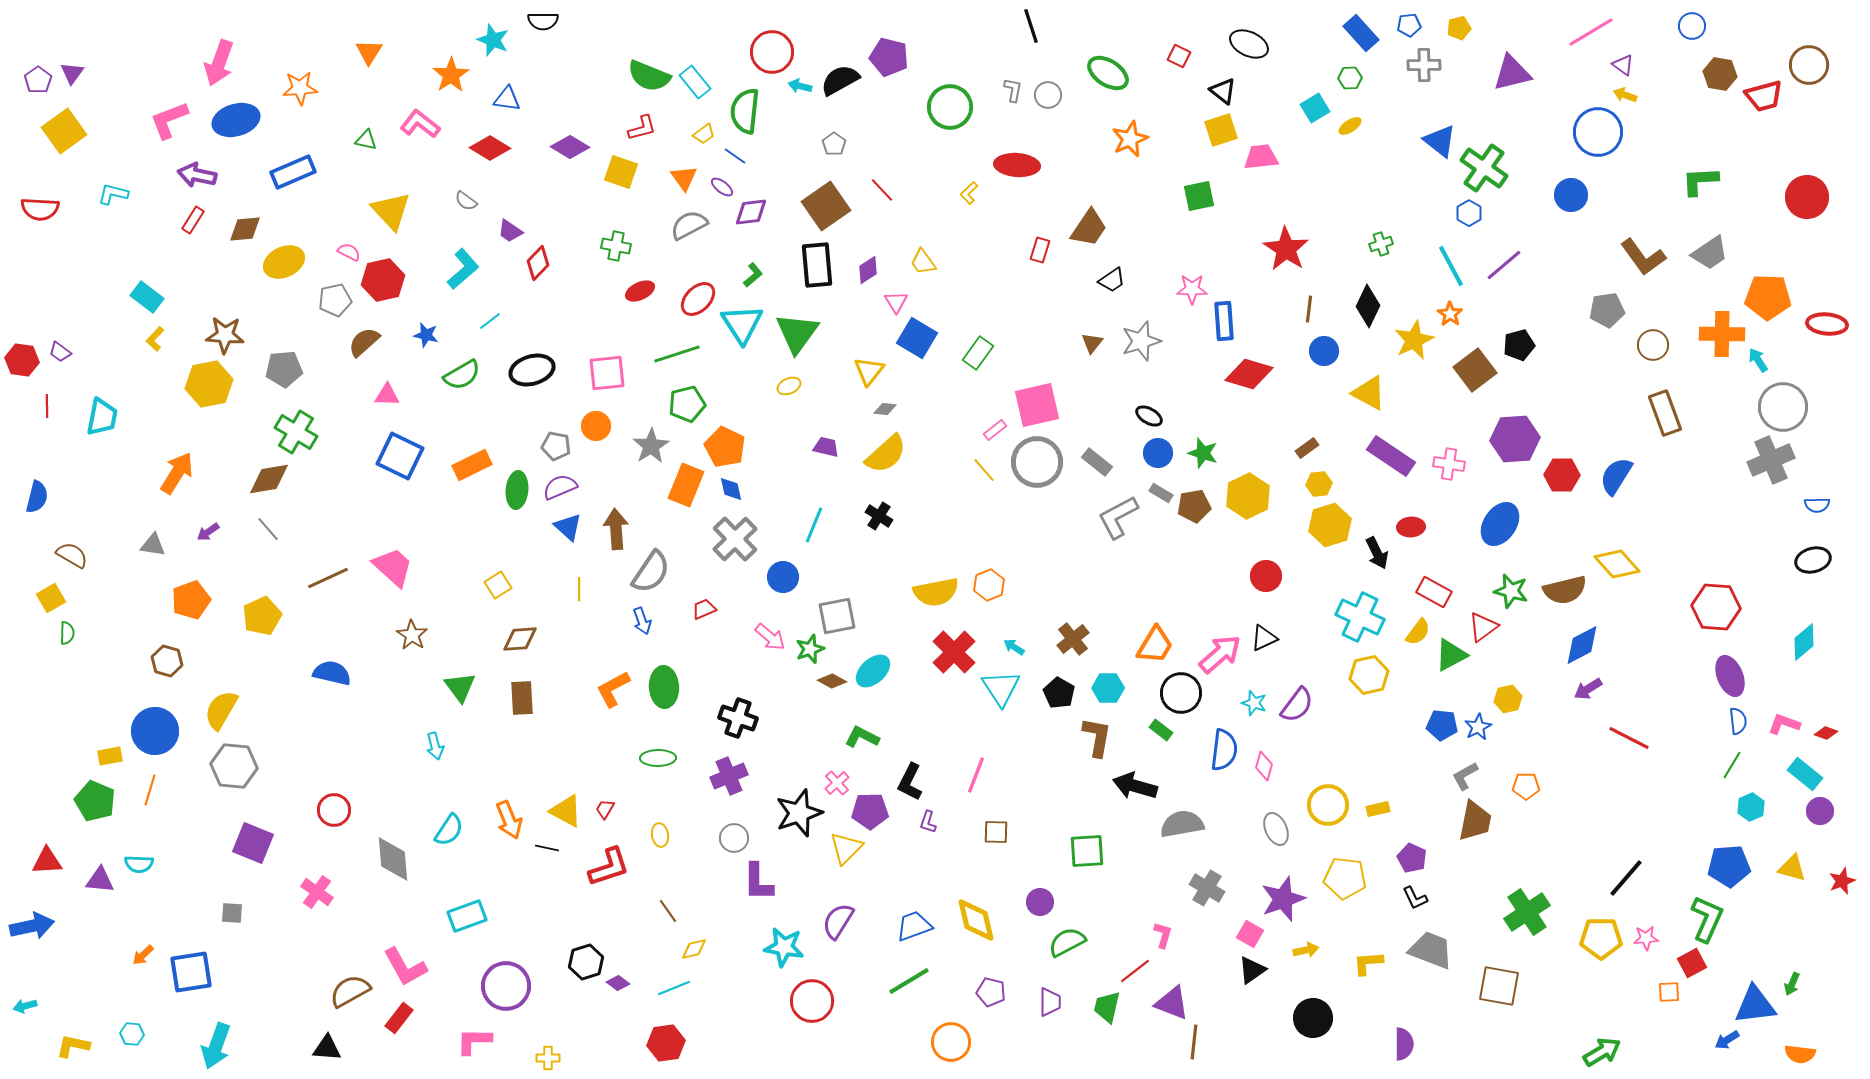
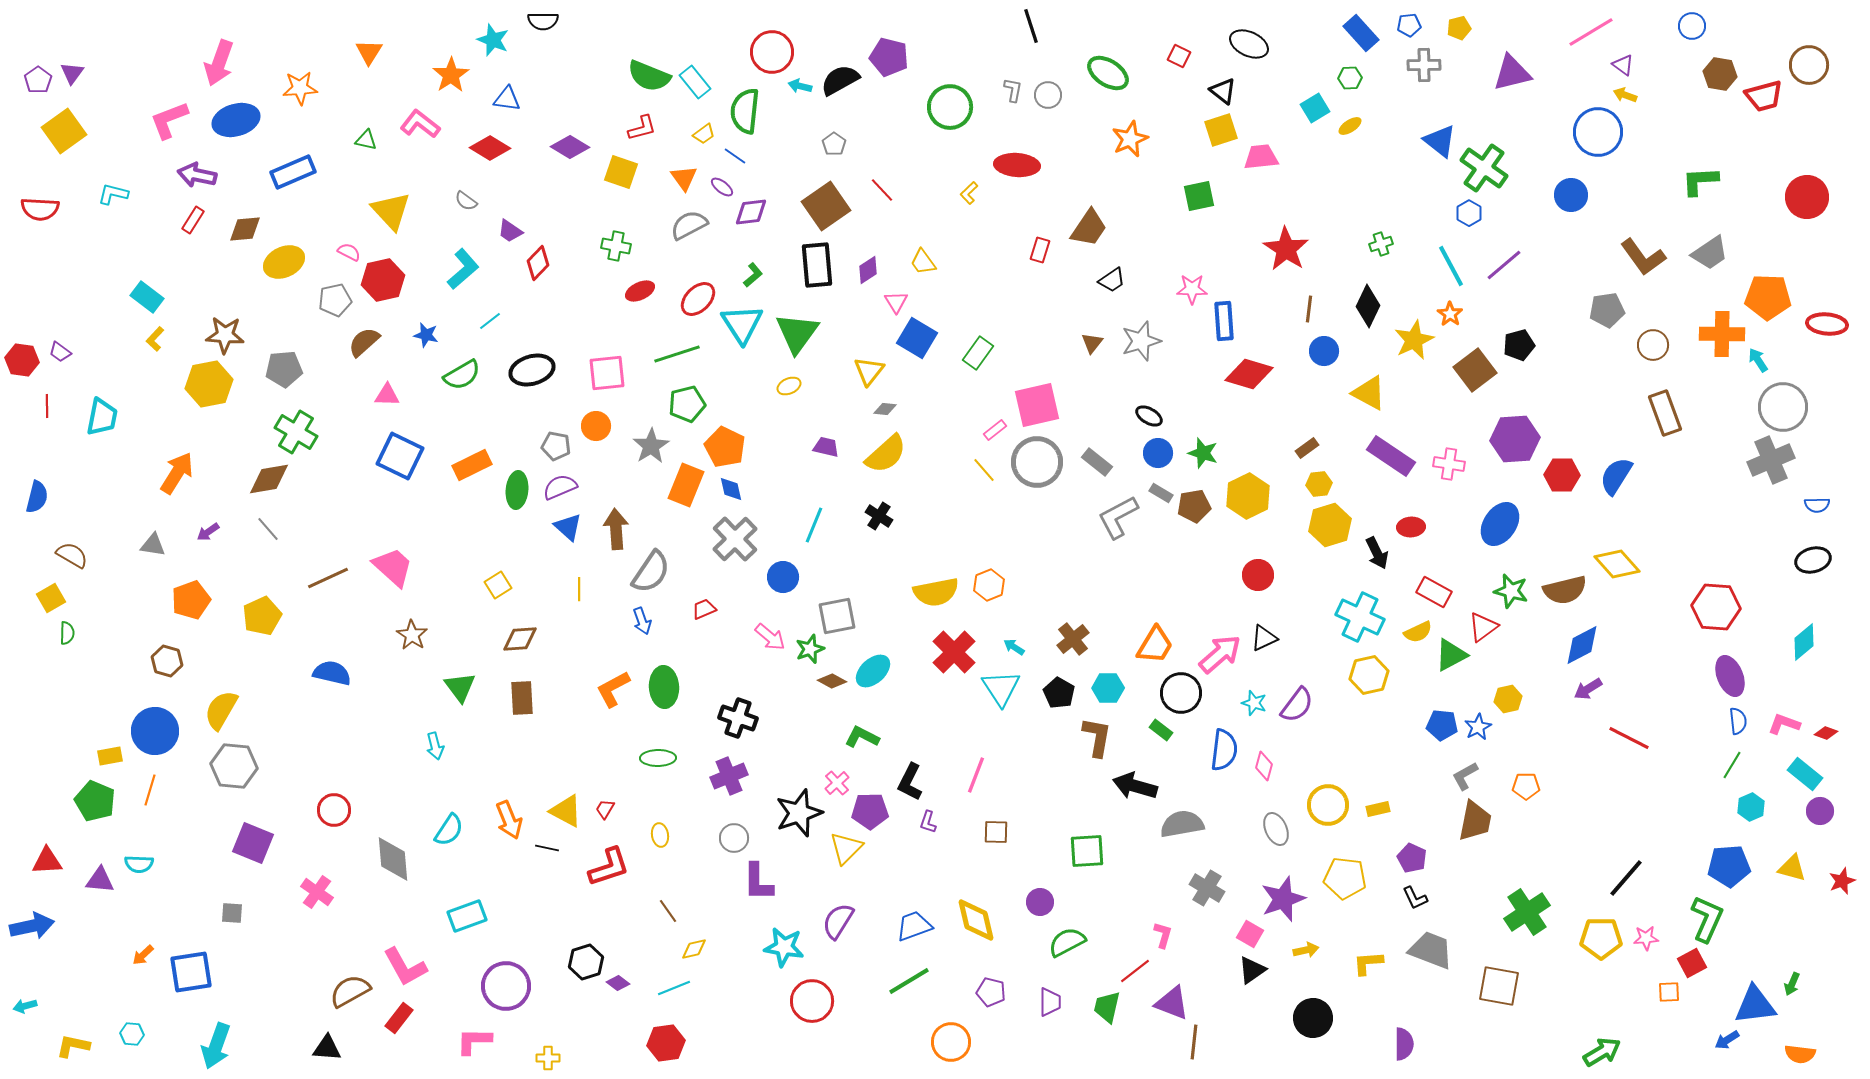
red circle at (1266, 576): moved 8 px left, 1 px up
yellow semicircle at (1418, 632): rotated 28 degrees clockwise
